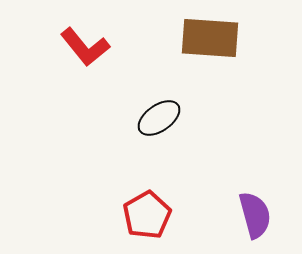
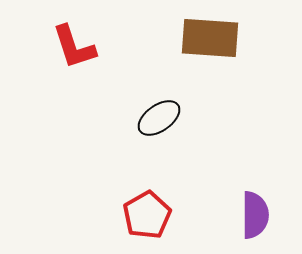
red L-shape: moved 11 px left; rotated 21 degrees clockwise
purple semicircle: rotated 15 degrees clockwise
